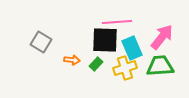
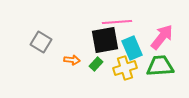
black square: rotated 12 degrees counterclockwise
